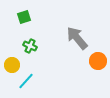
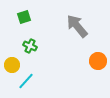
gray arrow: moved 12 px up
